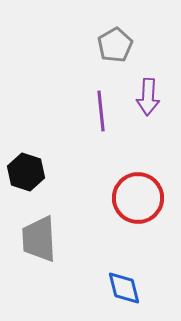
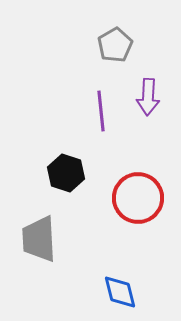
black hexagon: moved 40 px right, 1 px down
blue diamond: moved 4 px left, 4 px down
